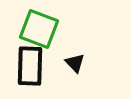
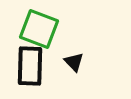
black triangle: moved 1 px left, 1 px up
